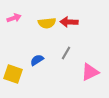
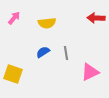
pink arrow: rotated 32 degrees counterclockwise
red arrow: moved 27 px right, 4 px up
gray line: rotated 40 degrees counterclockwise
blue semicircle: moved 6 px right, 8 px up
